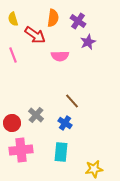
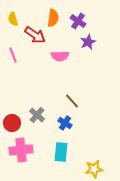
gray cross: moved 1 px right
